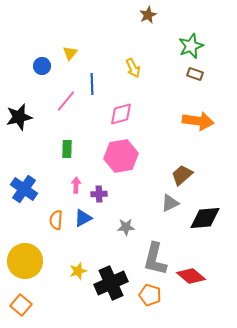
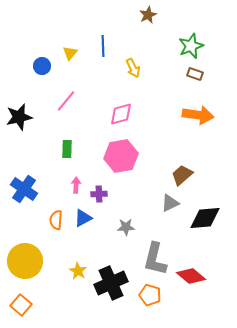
blue line: moved 11 px right, 38 px up
orange arrow: moved 6 px up
yellow star: rotated 24 degrees counterclockwise
